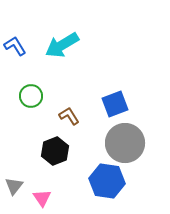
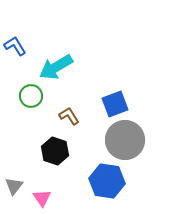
cyan arrow: moved 6 px left, 22 px down
gray circle: moved 3 px up
black hexagon: rotated 20 degrees counterclockwise
